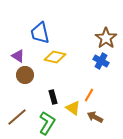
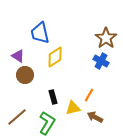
yellow diamond: rotated 45 degrees counterclockwise
yellow triangle: rotated 49 degrees counterclockwise
